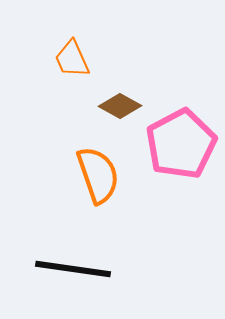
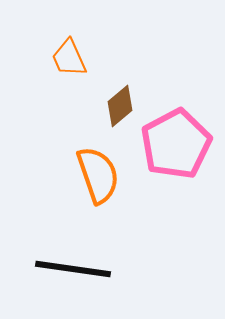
orange trapezoid: moved 3 px left, 1 px up
brown diamond: rotated 69 degrees counterclockwise
pink pentagon: moved 5 px left
